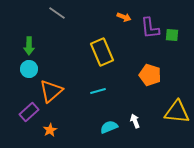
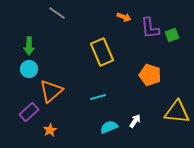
green square: rotated 24 degrees counterclockwise
cyan line: moved 6 px down
white arrow: rotated 56 degrees clockwise
